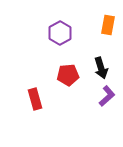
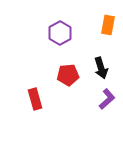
purple L-shape: moved 3 px down
